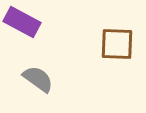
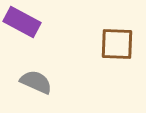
gray semicircle: moved 2 px left, 3 px down; rotated 12 degrees counterclockwise
